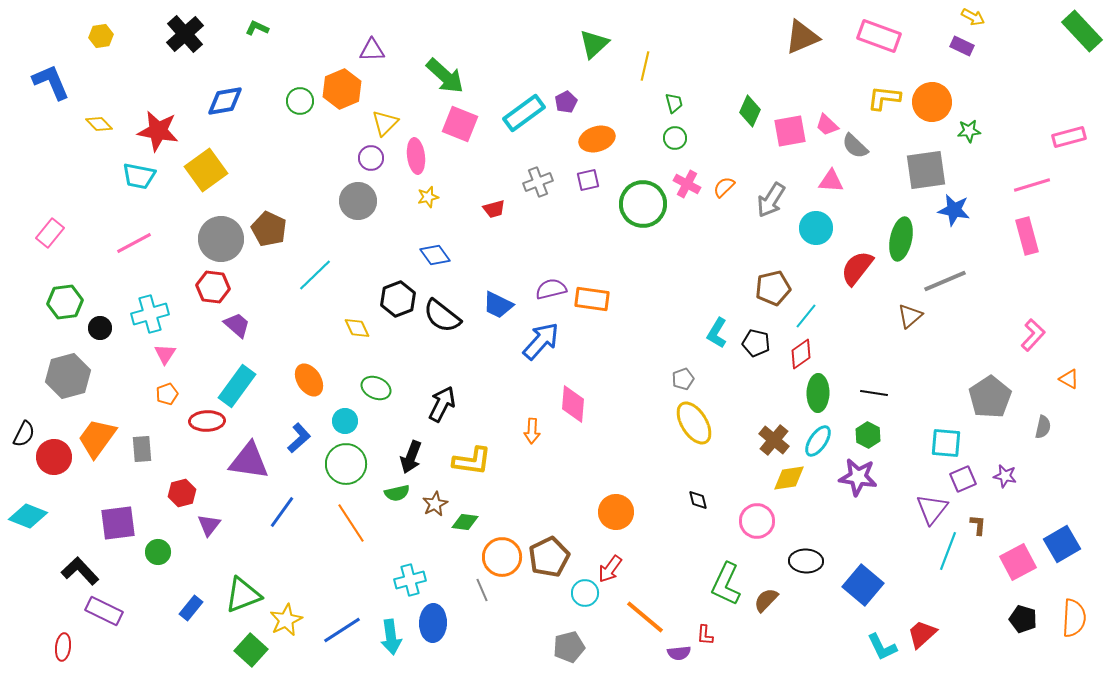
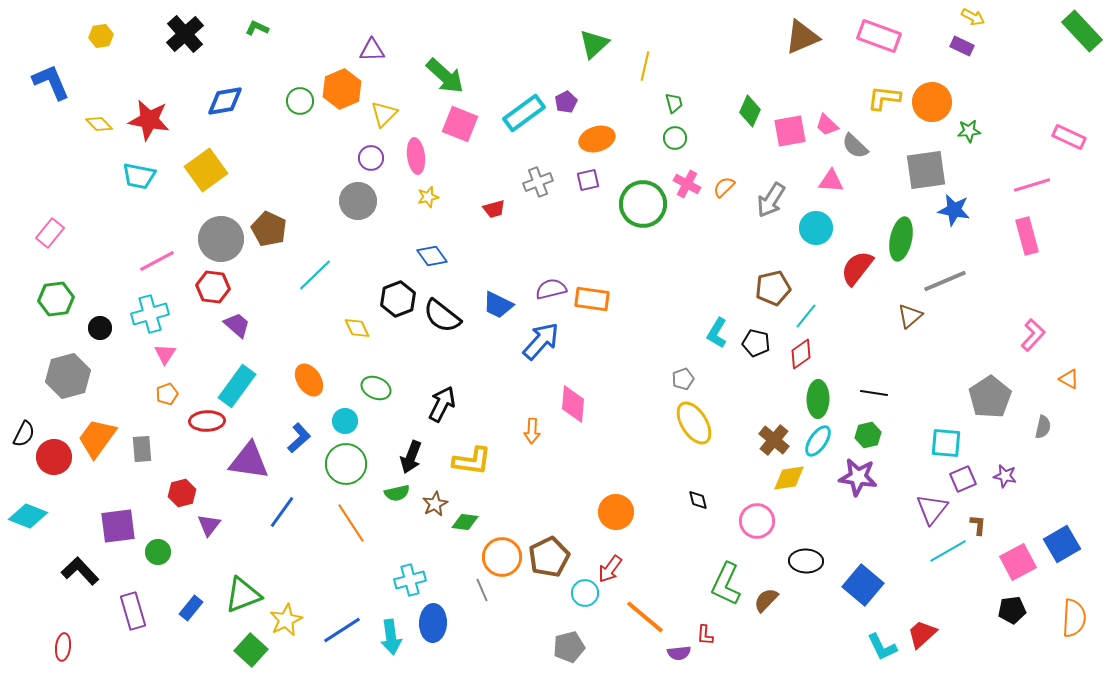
yellow triangle at (385, 123): moved 1 px left, 9 px up
red star at (158, 131): moved 9 px left, 11 px up
pink rectangle at (1069, 137): rotated 40 degrees clockwise
pink line at (134, 243): moved 23 px right, 18 px down
blue diamond at (435, 255): moved 3 px left, 1 px down
green hexagon at (65, 302): moved 9 px left, 3 px up
green ellipse at (818, 393): moved 6 px down
green hexagon at (868, 435): rotated 20 degrees clockwise
purple square at (118, 523): moved 3 px down
cyan line at (948, 551): rotated 39 degrees clockwise
purple rectangle at (104, 611): moved 29 px right; rotated 48 degrees clockwise
black pentagon at (1023, 619): moved 11 px left, 9 px up; rotated 24 degrees counterclockwise
